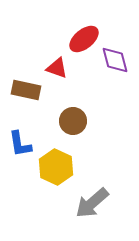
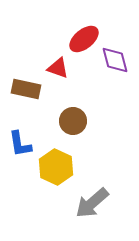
red triangle: moved 1 px right
brown rectangle: moved 1 px up
